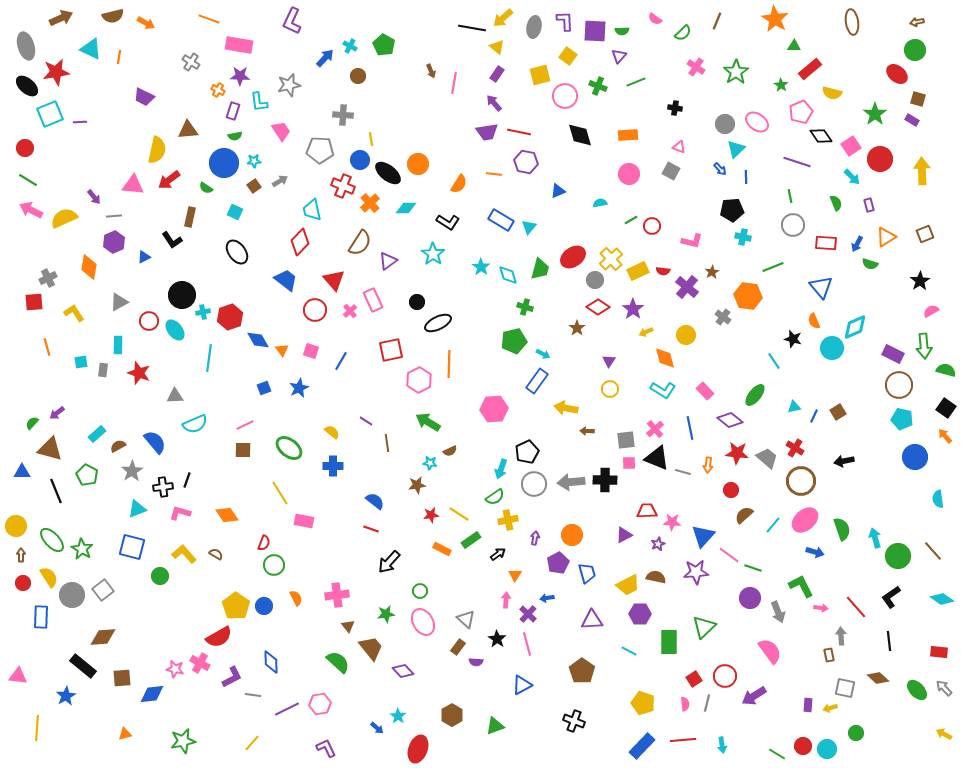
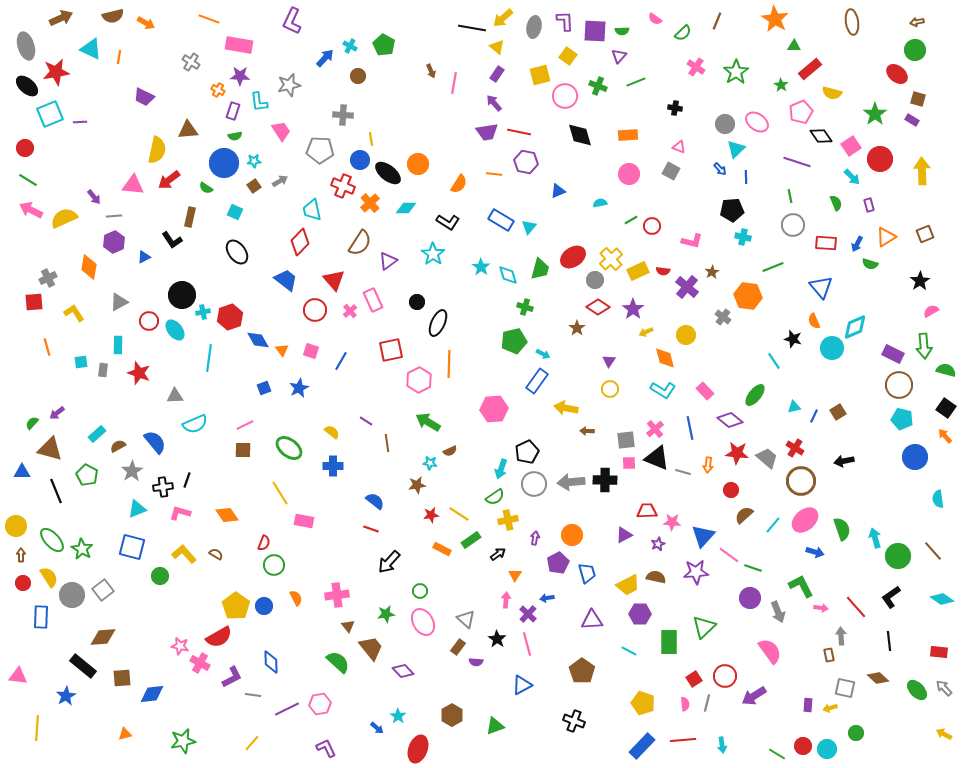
black ellipse at (438, 323): rotated 40 degrees counterclockwise
pink star at (175, 669): moved 5 px right, 23 px up
